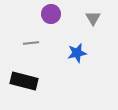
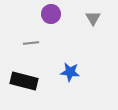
blue star: moved 7 px left, 19 px down; rotated 18 degrees clockwise
